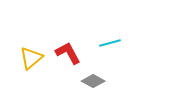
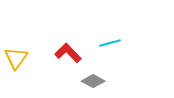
red L-shape: rotated 16 degrees counterclockwise
yellow triangle: moved 15 px left; rotated 15 degrees counterclockwise
